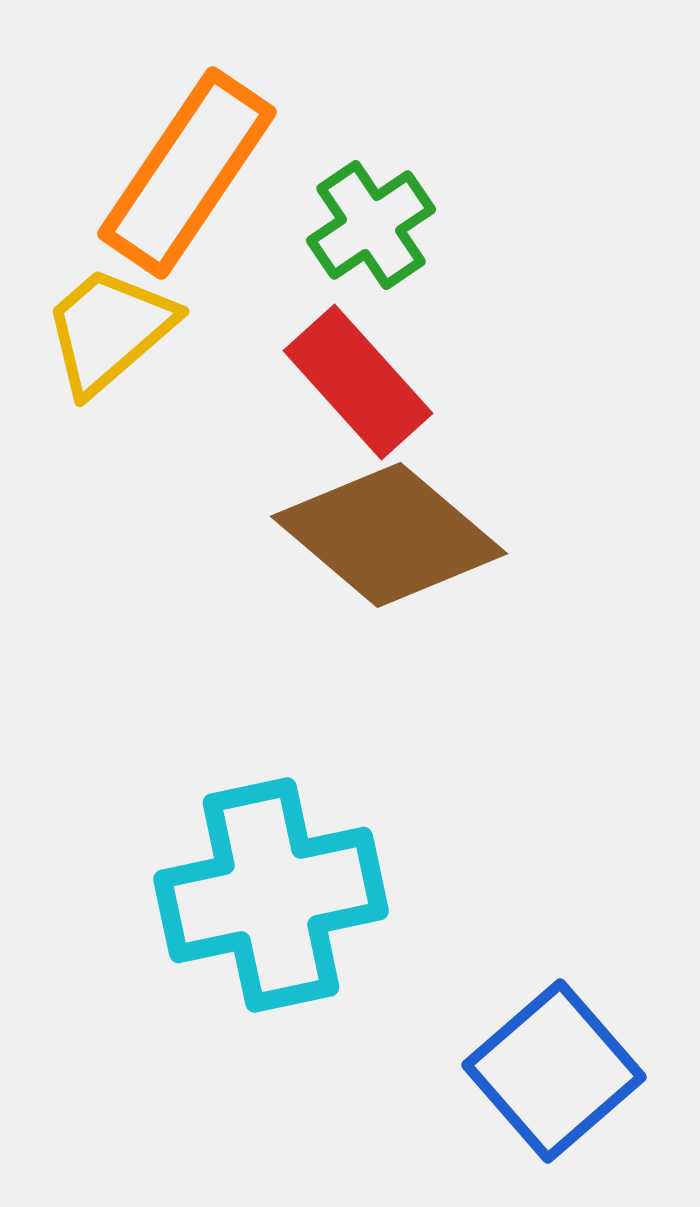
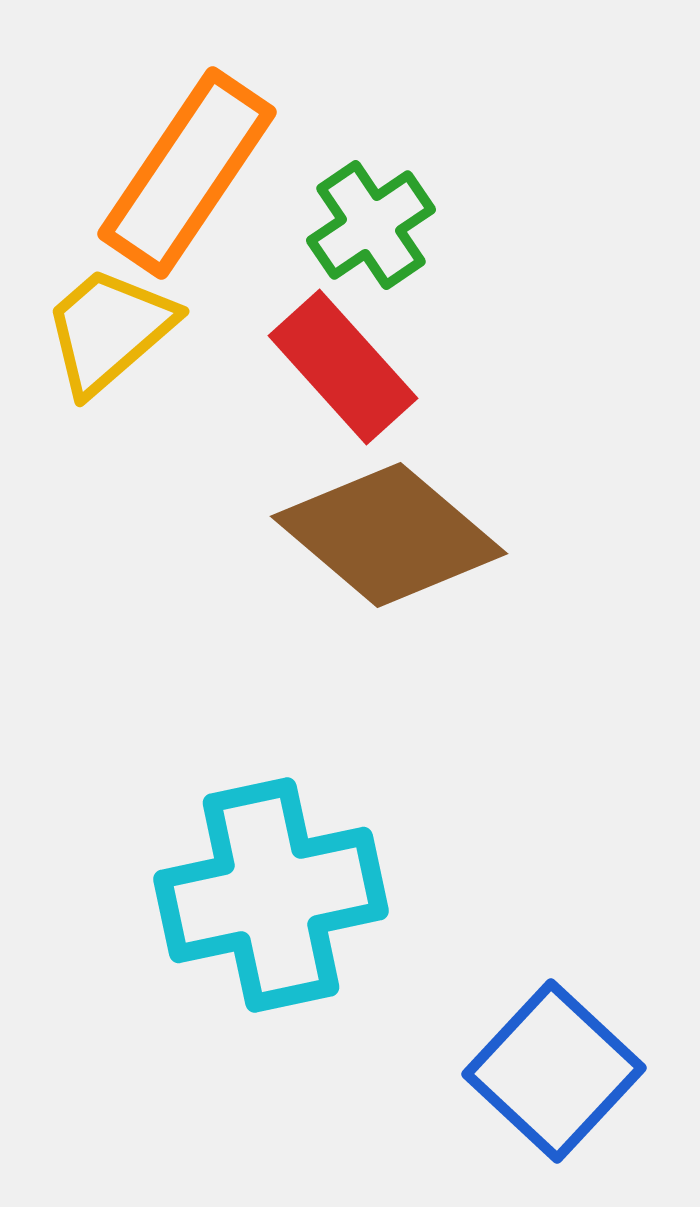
red rectangle: moved 15 px left, 15 px up
blue square: rotated 6 degrees counterclockwise
